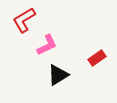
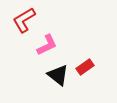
red rectangle: moved 12 px left, 9 px down
black triangle: rotated 50 degrees counterclockwise
